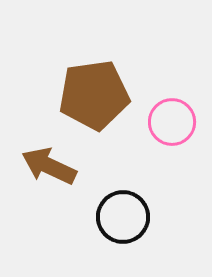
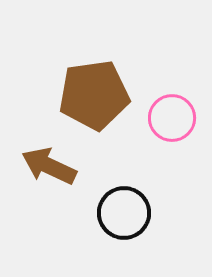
pink circle: moved 4 px up
black circle: moved 1 px right, 4 px up
